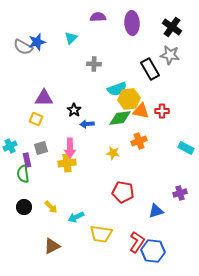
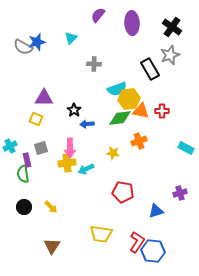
purple semicircle: moved 2 px up; rotated 49 degrees counterclockwise
gray star: rotated 30 degrees counterclockwise
cyan arrow: moved 10 px right, 48 px up
brown triangle: rotated 30 degrees counterclockwise
